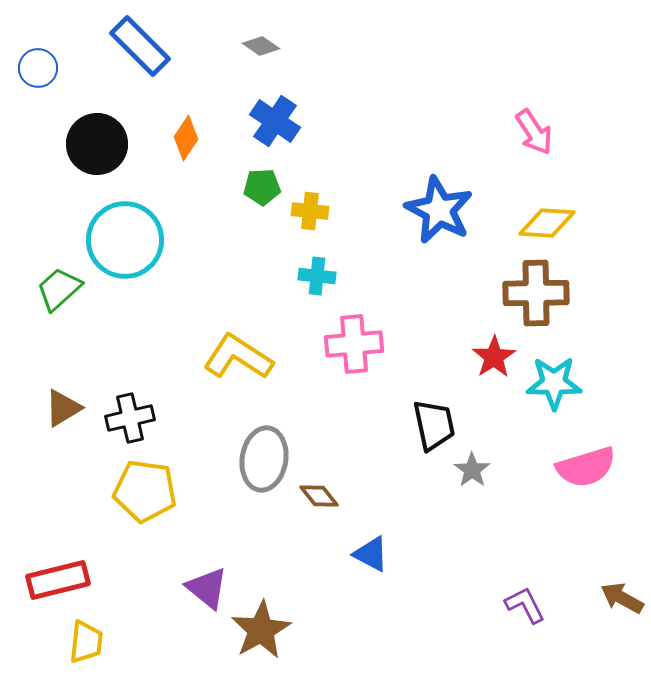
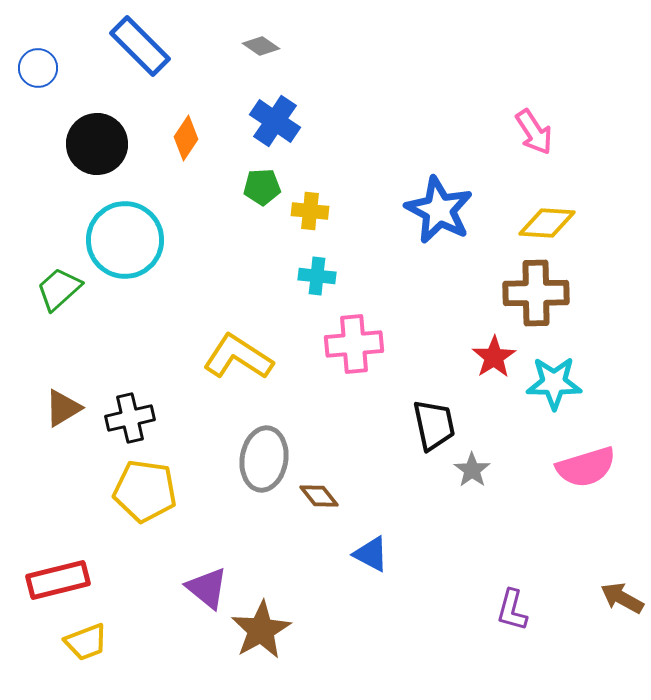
purple L-shape: moved 13 px left, 5 px down; rotated 138 degrees counterclockwise
yellow trapezoid: rotated 63 degrees clockwise
